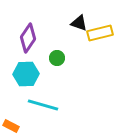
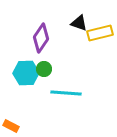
purple diamond: moved 13 px right
green circle: moved 13 px left, 11 px down
cyan hexagon: moved 1 px up
cyan line: moved 23 px right, 12 px up; rotated 12 degrees counterclockwise
